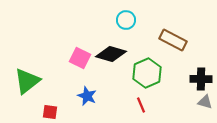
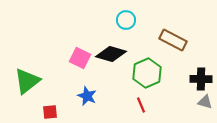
red square: rotated 14 degrees counterclockwise
